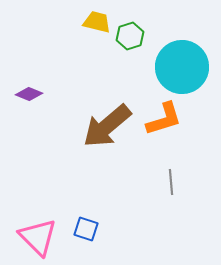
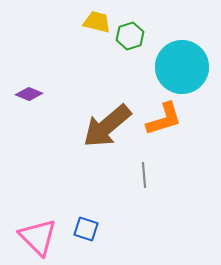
gray line: moved 27 px left, 7 px up
